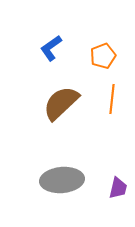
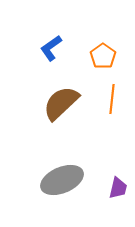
orange pentagon: rotated 15 degrees counterclockwise
gray ellipse: rotated 18 degrees counterclockwise
